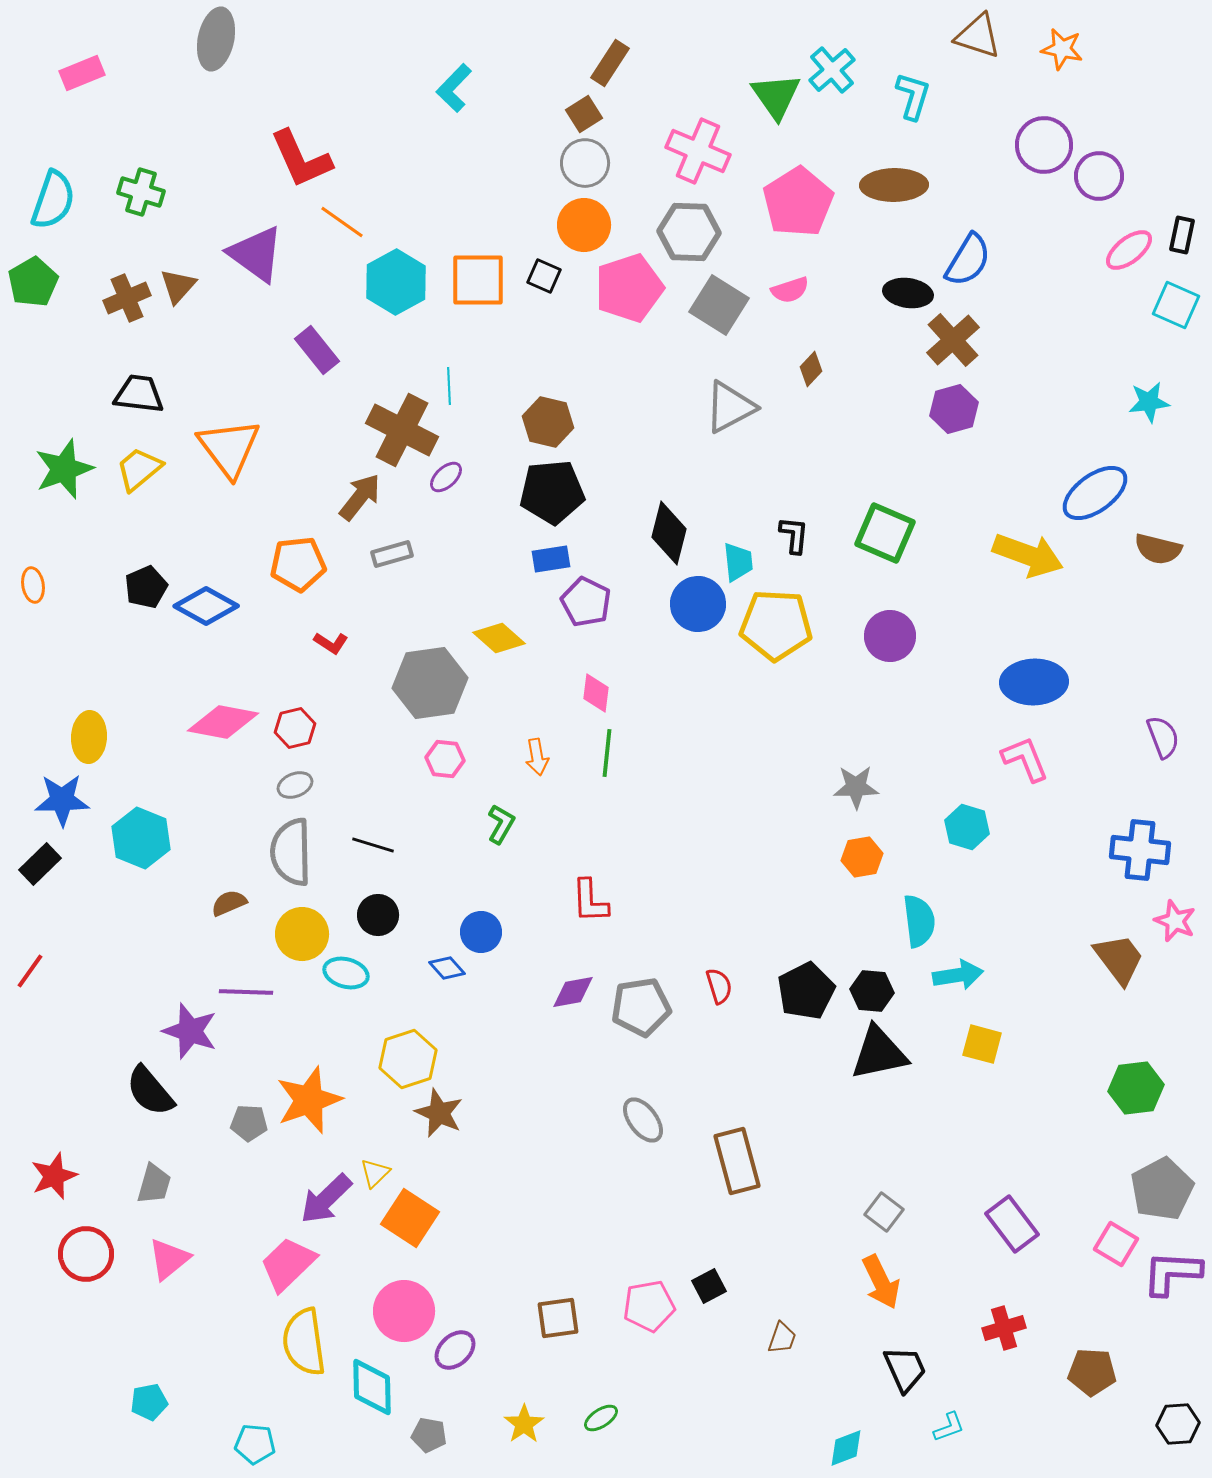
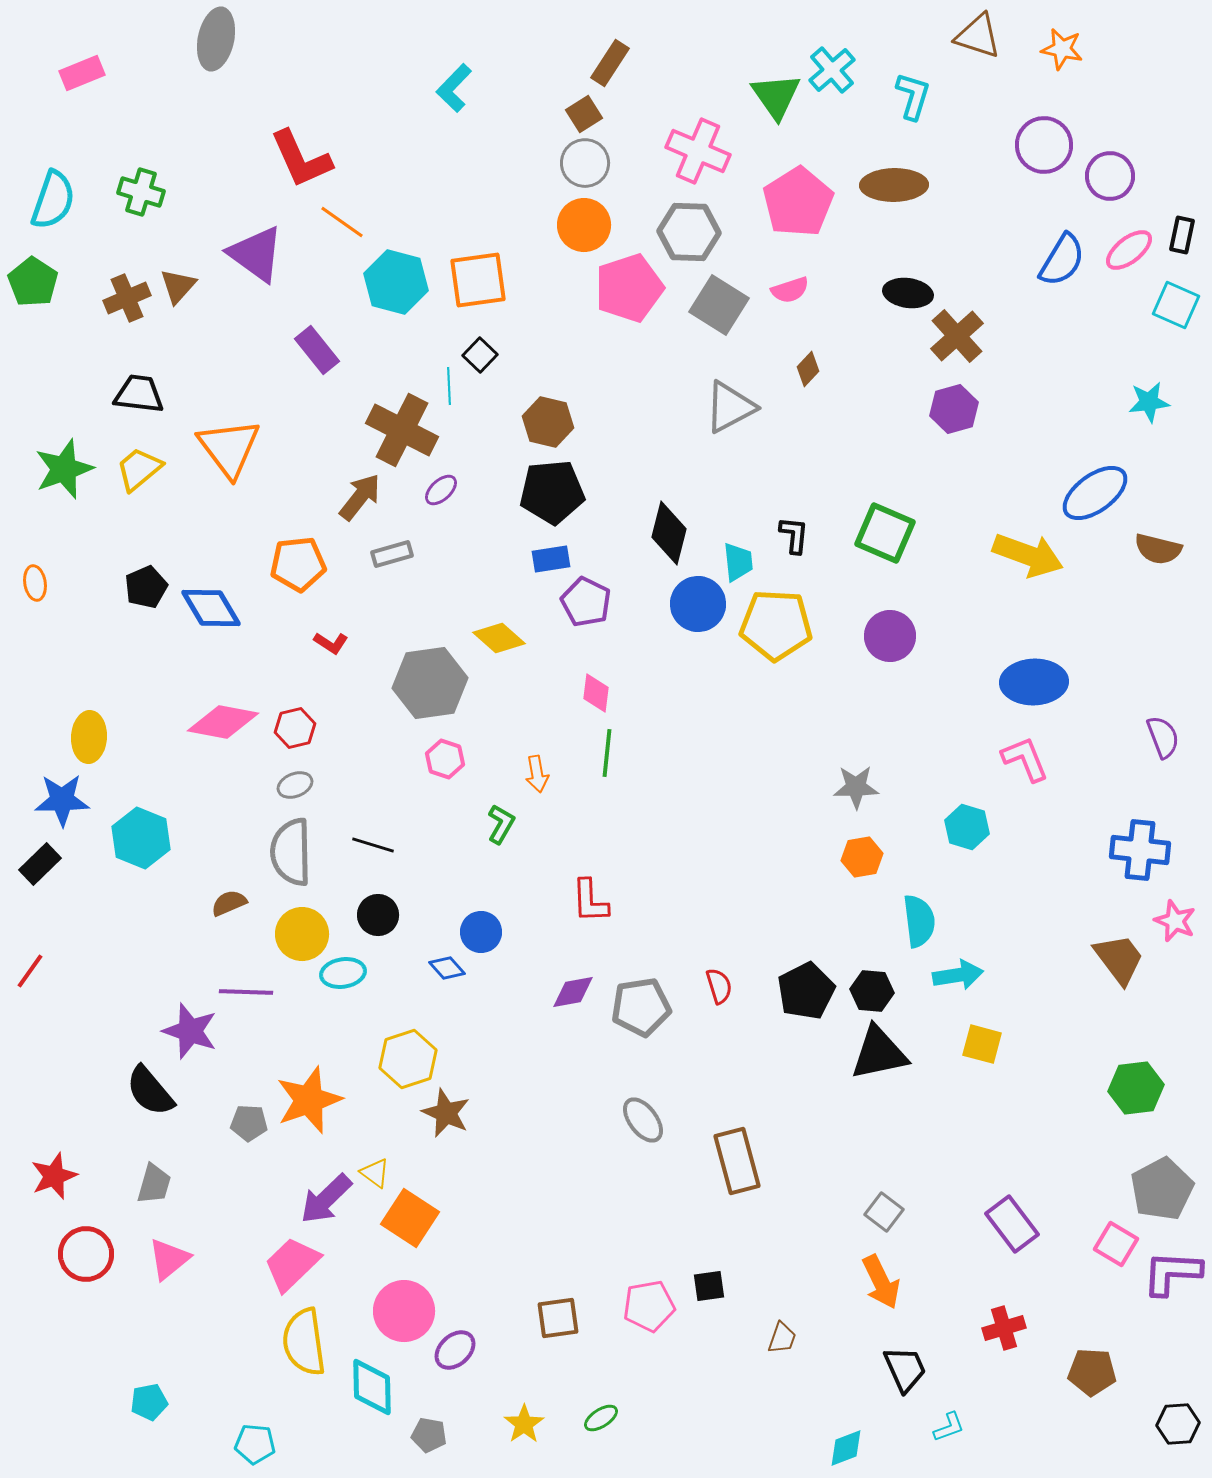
purple circle at (1099, 176): moved 11 px right
blue semicircle at (968, 260): moved 94 px right
black square at (544, 276): moved 64 px left, 79 px down; rotated 20 degrees clockwise
orange square at (478, 280): rotated 8 degrees counterclockwise
green pentagon at (33, 282): rotated 9 degrees counterclockwise
cyan hexagon at (396, 282): rotated 16 degrees counterclockwise
brown cross at (953, 340): moved 4 px right, 4 px up
brown diamond at (811, 369): moved 3 px left
purple ellipse at (446, 477): moved 5 px left, 13 px down
orange ellipse at (33, 585): moved 2 px right, 2 px up
blue diamond at (206, 606): moved 5 px right, 2 px down; rotated 30 degrees clockwise
orange arrow at (537, 757): moved 17 px down
pink hexagon at (445, 759): rotated 12 degrees clockwise
cyan ellipse at (346, 973): moved 3 px left; rotated 24 degrees counterclockwise
brown star at (439, 1113): moved 7 px right
yellow triangle at (375, 1173): rotated 40 degrees counterclockwise
pink trapezoid at (288, 1264): moved 4 px right
black square at (709, 1286): rotated 20 degrees clockwise
